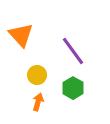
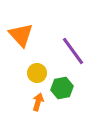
yellow circle: moved 2 px up
green hexagon: moved 11 px left; rotated 20 degrees clockwise
